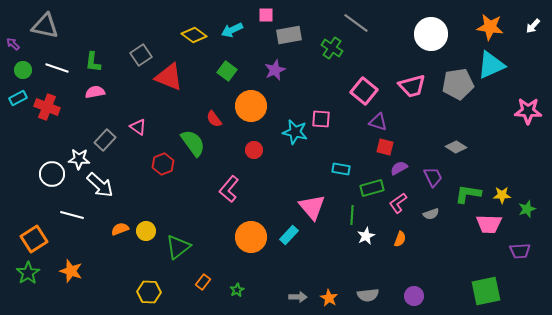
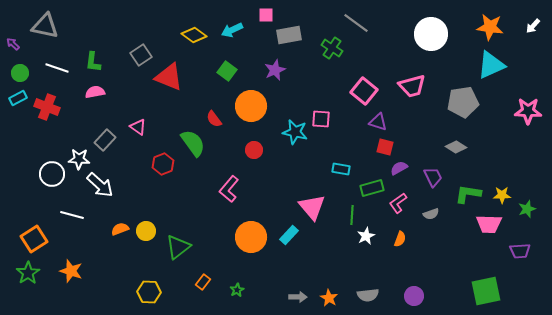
green circle at (23, 70): moved 3 px left, 3 px down
gray pentagon at (458, 84): moved 5 px right, 18 px down
